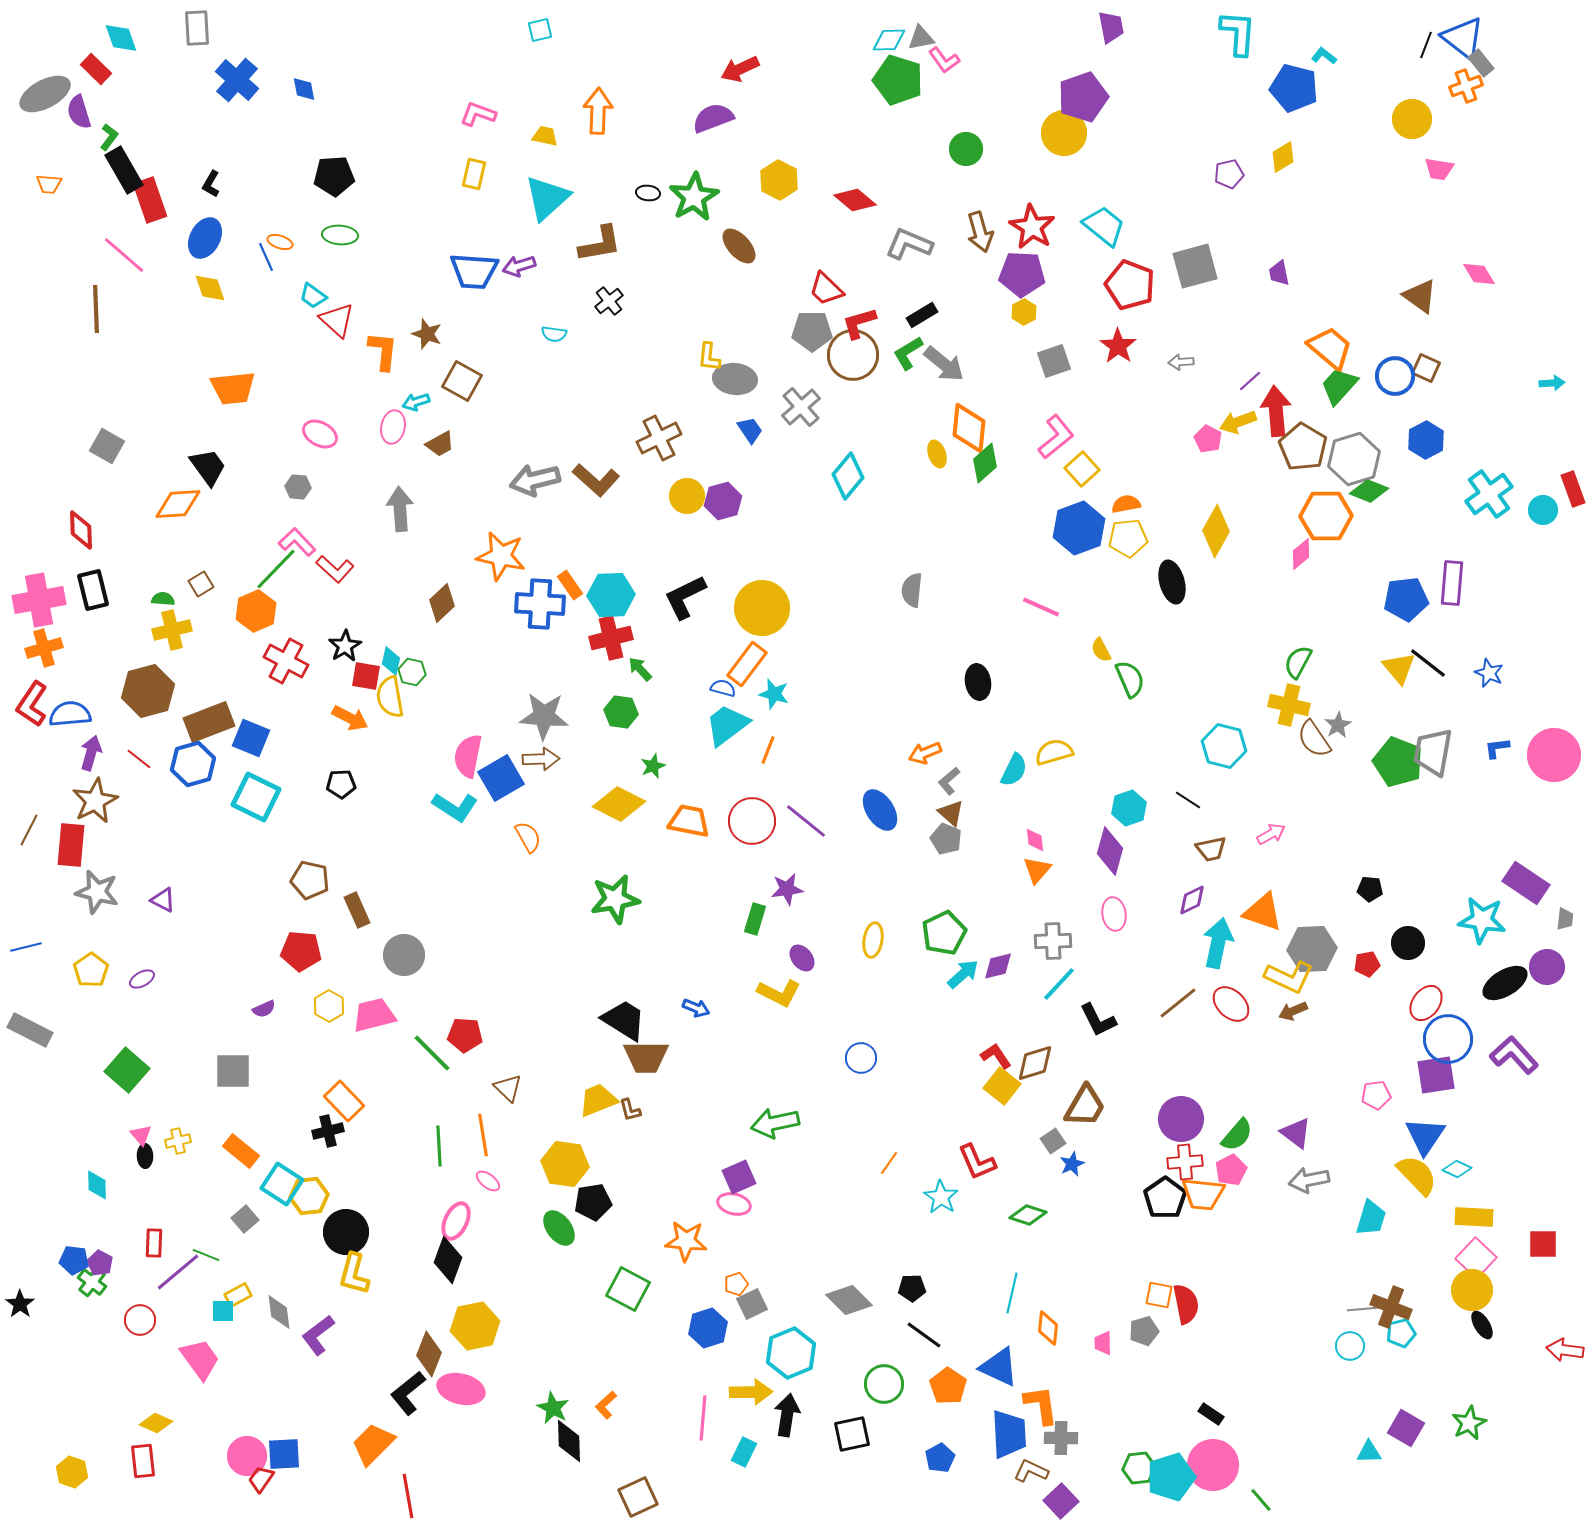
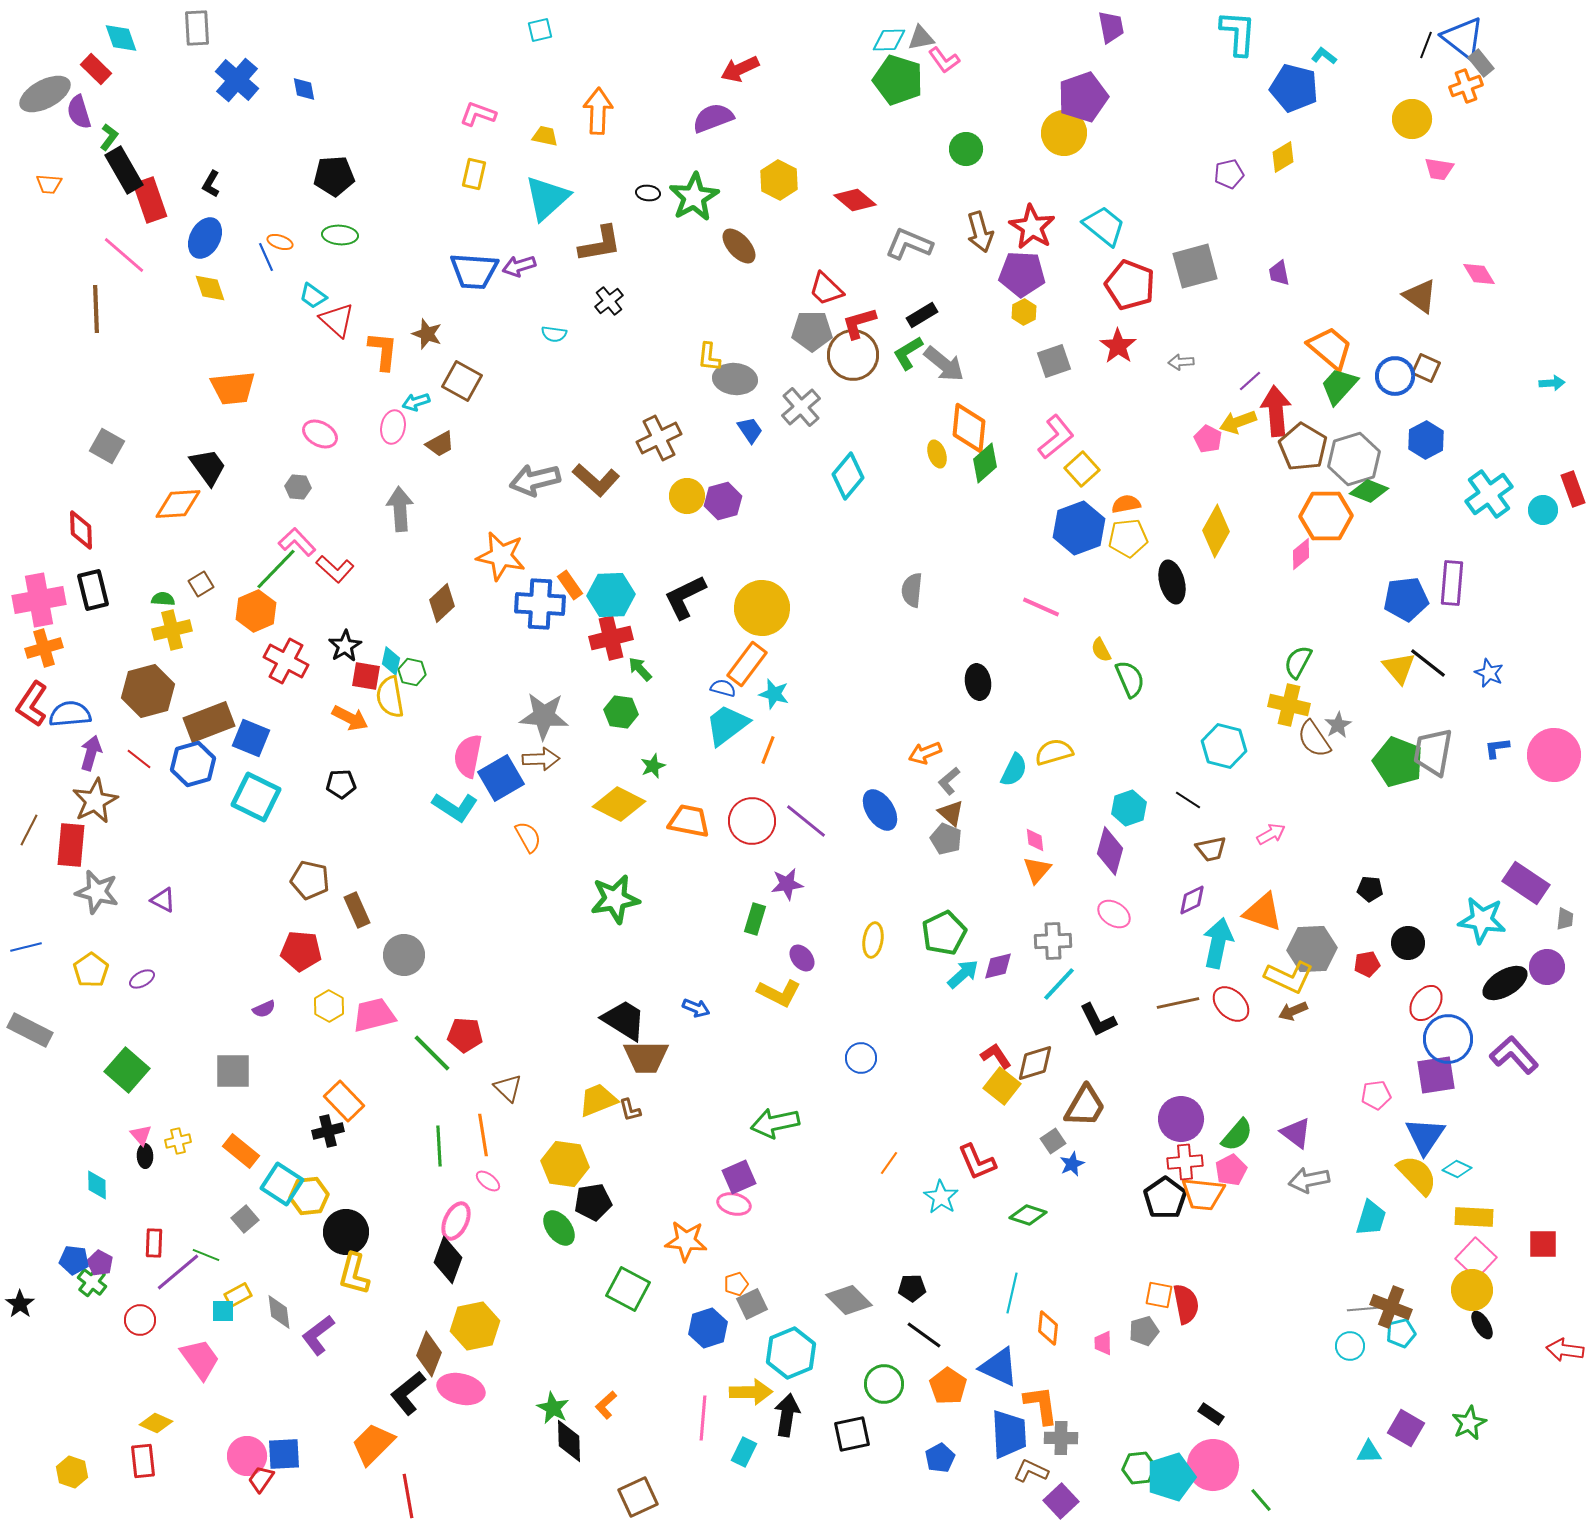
purple star at (787, 889): moved 5 px up
pink ellipse at (1114, 914): rotated 48 degrees counterclockwise
brown line at (1178, 1003): rotated 27 degrees clockwise
